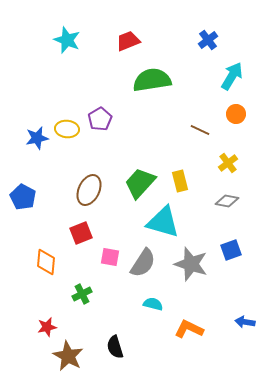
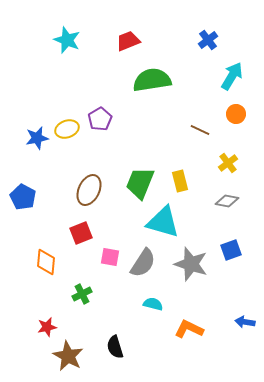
yellow ellipse: rotated 25 degrees counterclockwise
green trapezoid: rotated 20 degrees counterclockwise
